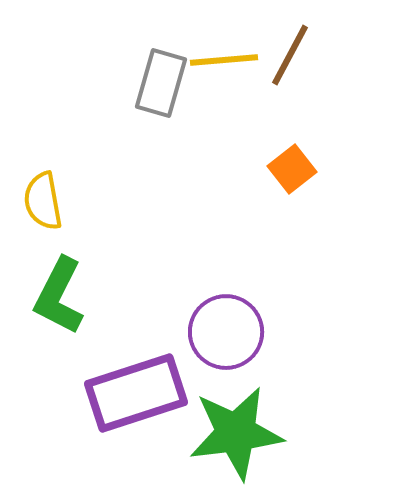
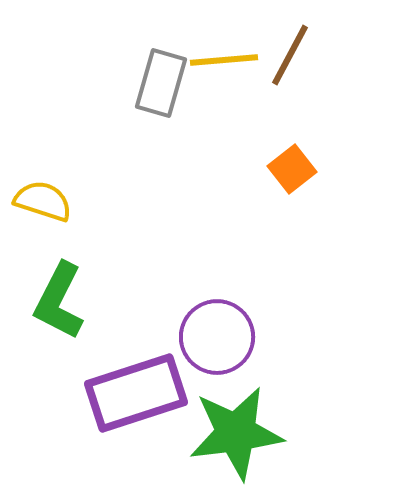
yellow semicircle: rotated 118 degrees clockwise
green L-shape: moved 5 px down
purple circle: moved 9 px left, 5 px down
